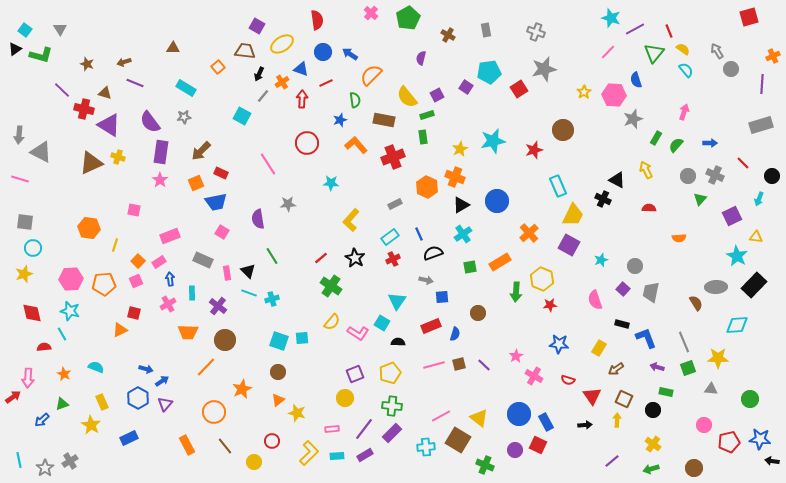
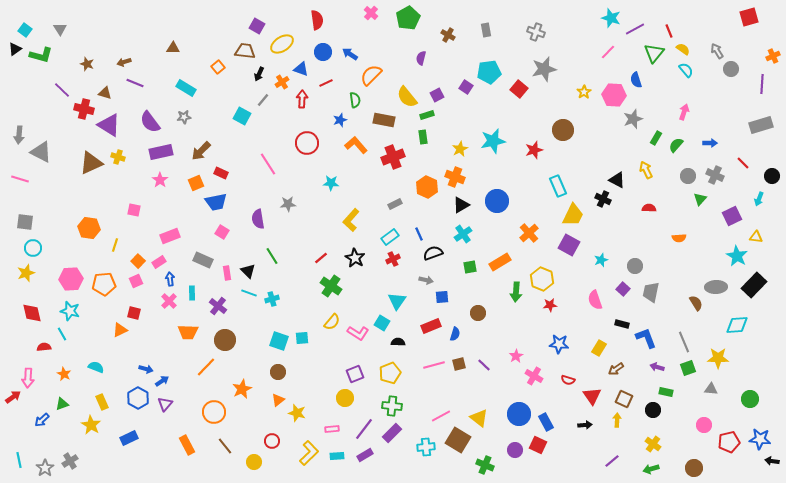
red square at (519, 89): rotated 18 degrees counterclockwise
gray line at (263, 96): moved 4 px down
purple rectangle at (161, 152): rotated 70 degrees clockwise
yellow star at (24, 274): moved 2 px right, 1 px up
pink cross at (168, 304): moved 1 px right, 3 px up; rotated 14 degrees counterclockwise
